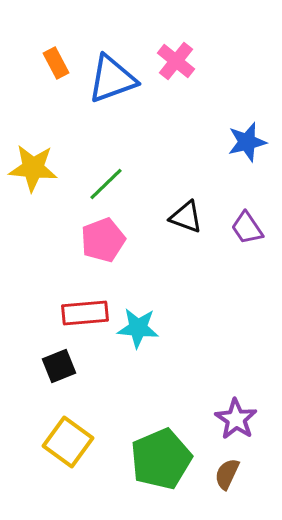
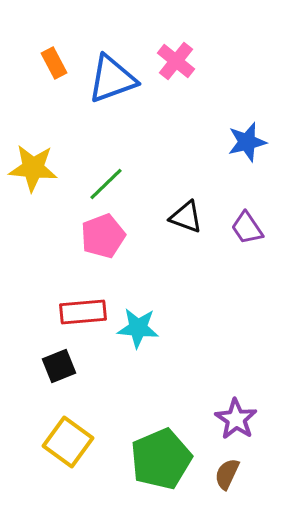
orange rectangle: moved 2 px left
pink pentagon: moved 4 px up
red rectangle: moved 2 px left, 1 px up
